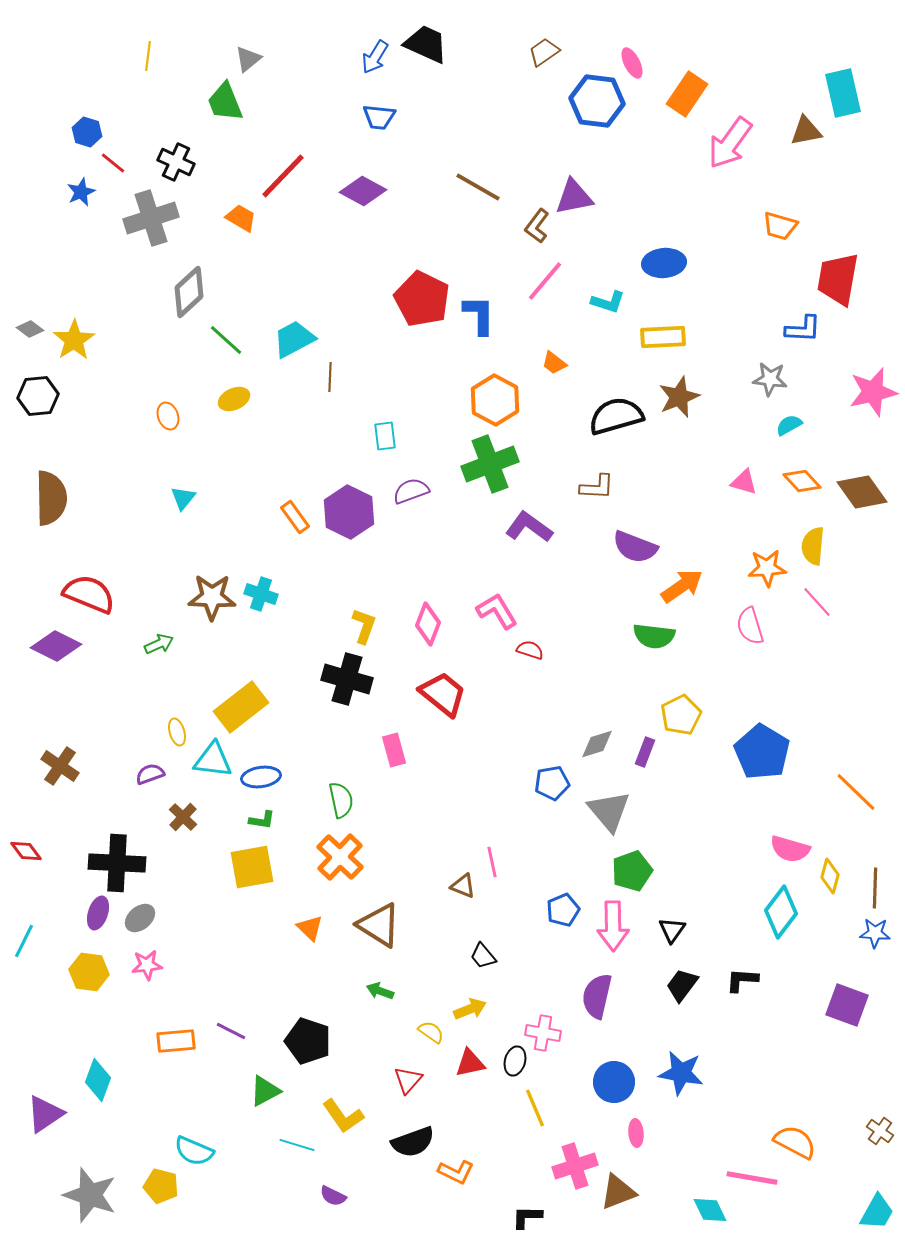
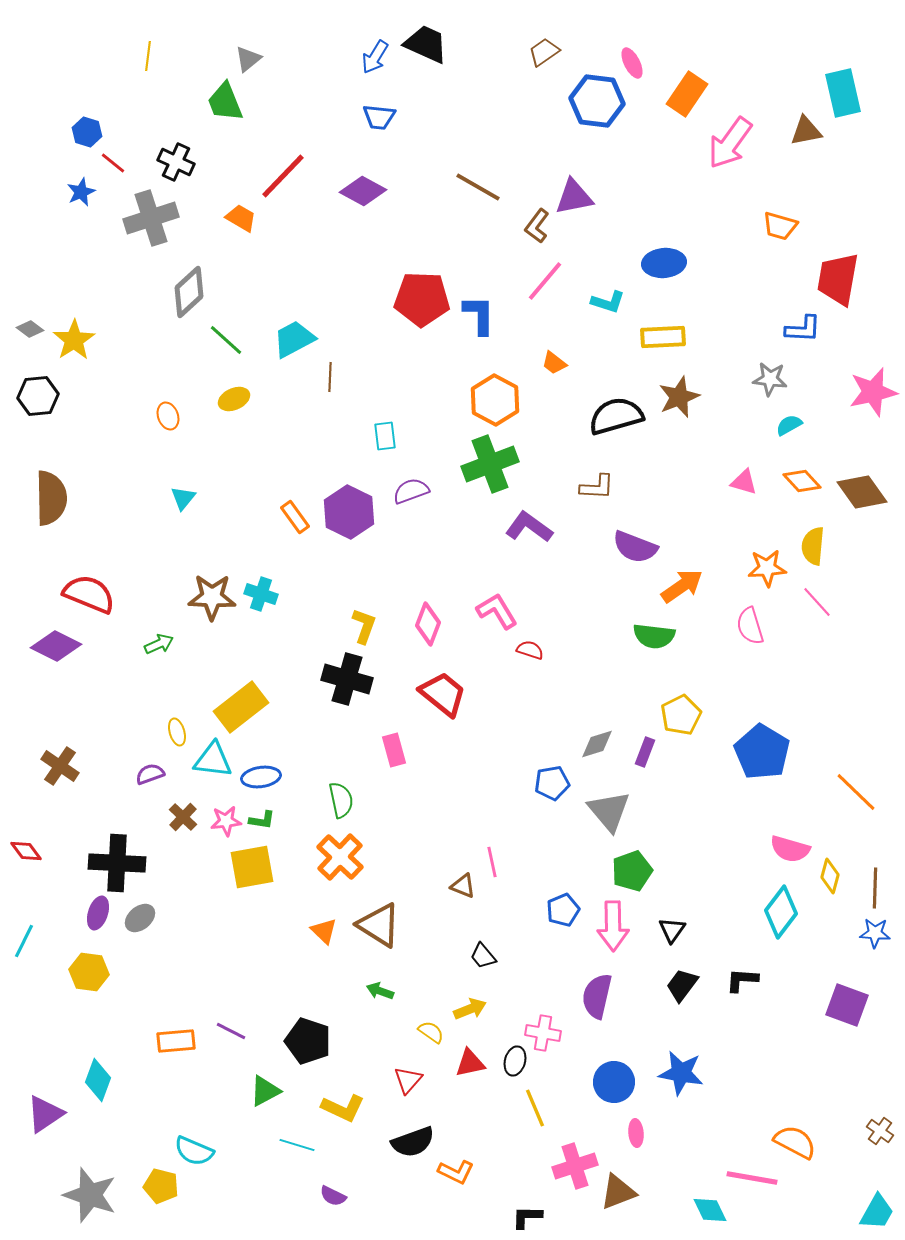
red pentagon at (422, 299): rotated 24 degrees counterclockwise
orange triangle at (310, 928): moved 14 px right, 3 px down
pink star at (147, 965): moved 79 px right, 144 px up
yellow L-shape at (343, 1116): moved 8 px up; rotated 30 degrees counterclockwise
